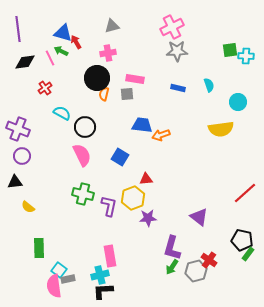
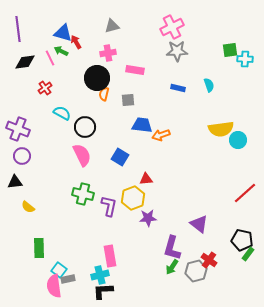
cyan cross at (246, 56): moved 1 px left, 3 px down
pink rectangle at (135, 79): moved 9 px up
gray square at (127, 94): moved 1 px right, 6 px down
cyan circle at (238, 102): moved 38 px down
purple triangle at (199, 217): moved 7 px down
